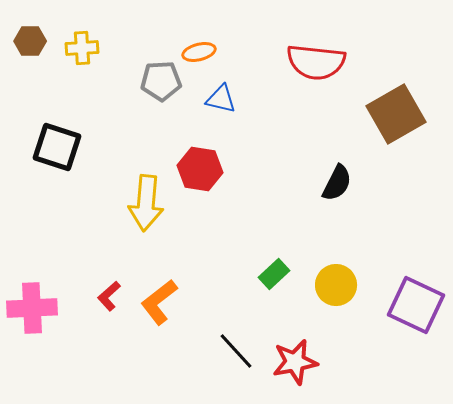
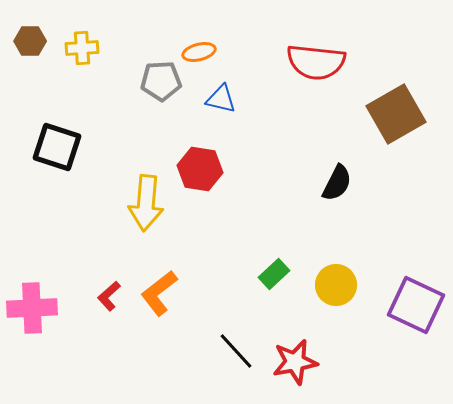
orange L-shape: moved 9 px up
